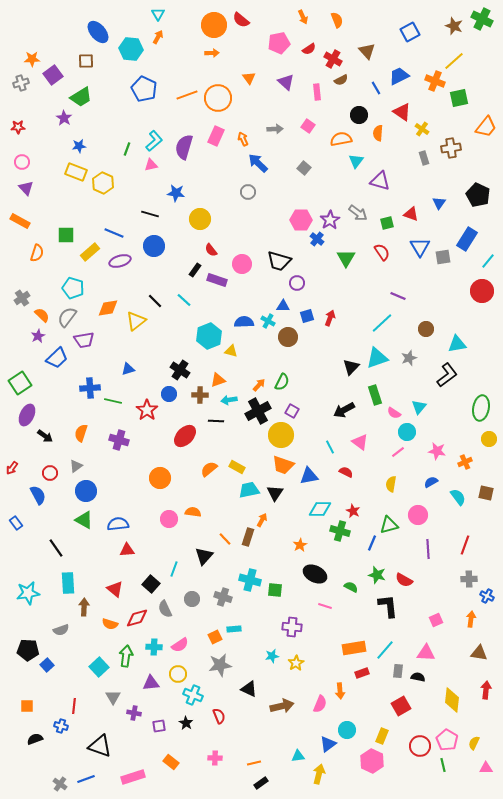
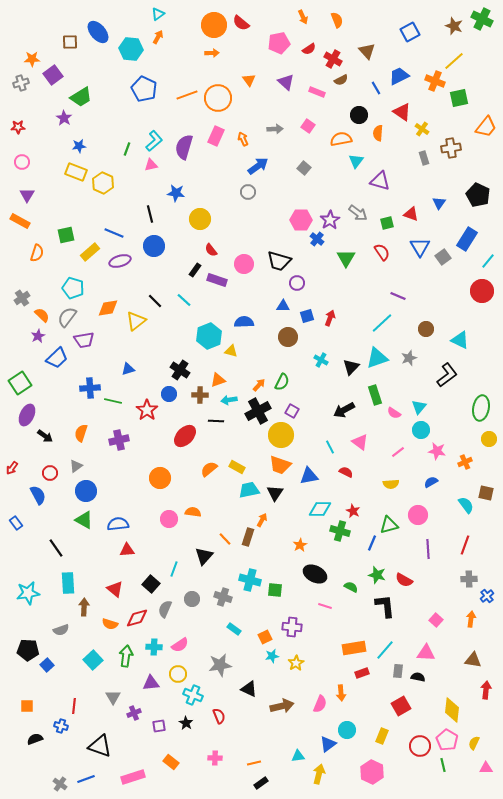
cyan triangle at (158, 14): rotated 24 degrees clockwise
red semicircle at (241, 20): moved 3 px down
brown square at (86, 61): moved 16 px left, 19 px up
orange triangle at (249, 78): moved 2 px down
pink rectangle at (317, 92): rotated 63 degrees counterclockwise
blue arrow at (258, 163): moved 3 px down; rotated 100 degrees clockwise
purple triangle at (26, 188): moved 1 px right, 7 px down; rotated 14 degrees clockwise
black line at (150, 214): rotated 60 degrees clockwise
green square at (66, 235): rotated 12 degrees counterclockwise
gray square at (443, 257): rotated 28 degrees counterclockwise
pink circle at (242, 264): moved 2 px right
cyan cross at (268, 321): moved 53 px right, 39 px down
cyan triangle at (457, 344): moved 3 px right, 4 px up; rotated 36 degrees clockwise
cyan circle at (407, 432): moved 14 px right, 2 px up
purple cross at (119, 440): rotated 30 degrees counterclockwise
orange trapezoid at (283, 465): moved 3 px left
yellow semicircle at (391, 484): rotated 105 degrees counterclockwise
cyan semicircle at (458, 497): moved 8 px right, 8 px down
blue cross at (487, 596): rotated 24 degrees clockwise
black L-shape at (388, 606): moved 3 px left
gray semicircle at (165, 609): rotated 48 degrees clockwise
pink square at (436, 620): rotated 24 degrees counterclockwise
cyan rectangle at (234, 629): rotated 40 degrees clockwise
orange square at (215, 637): moved 50 px right
brown triangle at (479, 653): moved 6 px left, 7 px down
cyan square at (99, 667): moved 6 px left, 7 px up
orange arrow at (340, 691): moved 1 px right, 2 px down
yellow diamond at (452, 700): moved 10 px down
purple cross at (134, 713): rotated 32 degrees counterclockwise
pink hexagon at (372, 761): moved 11 px down
